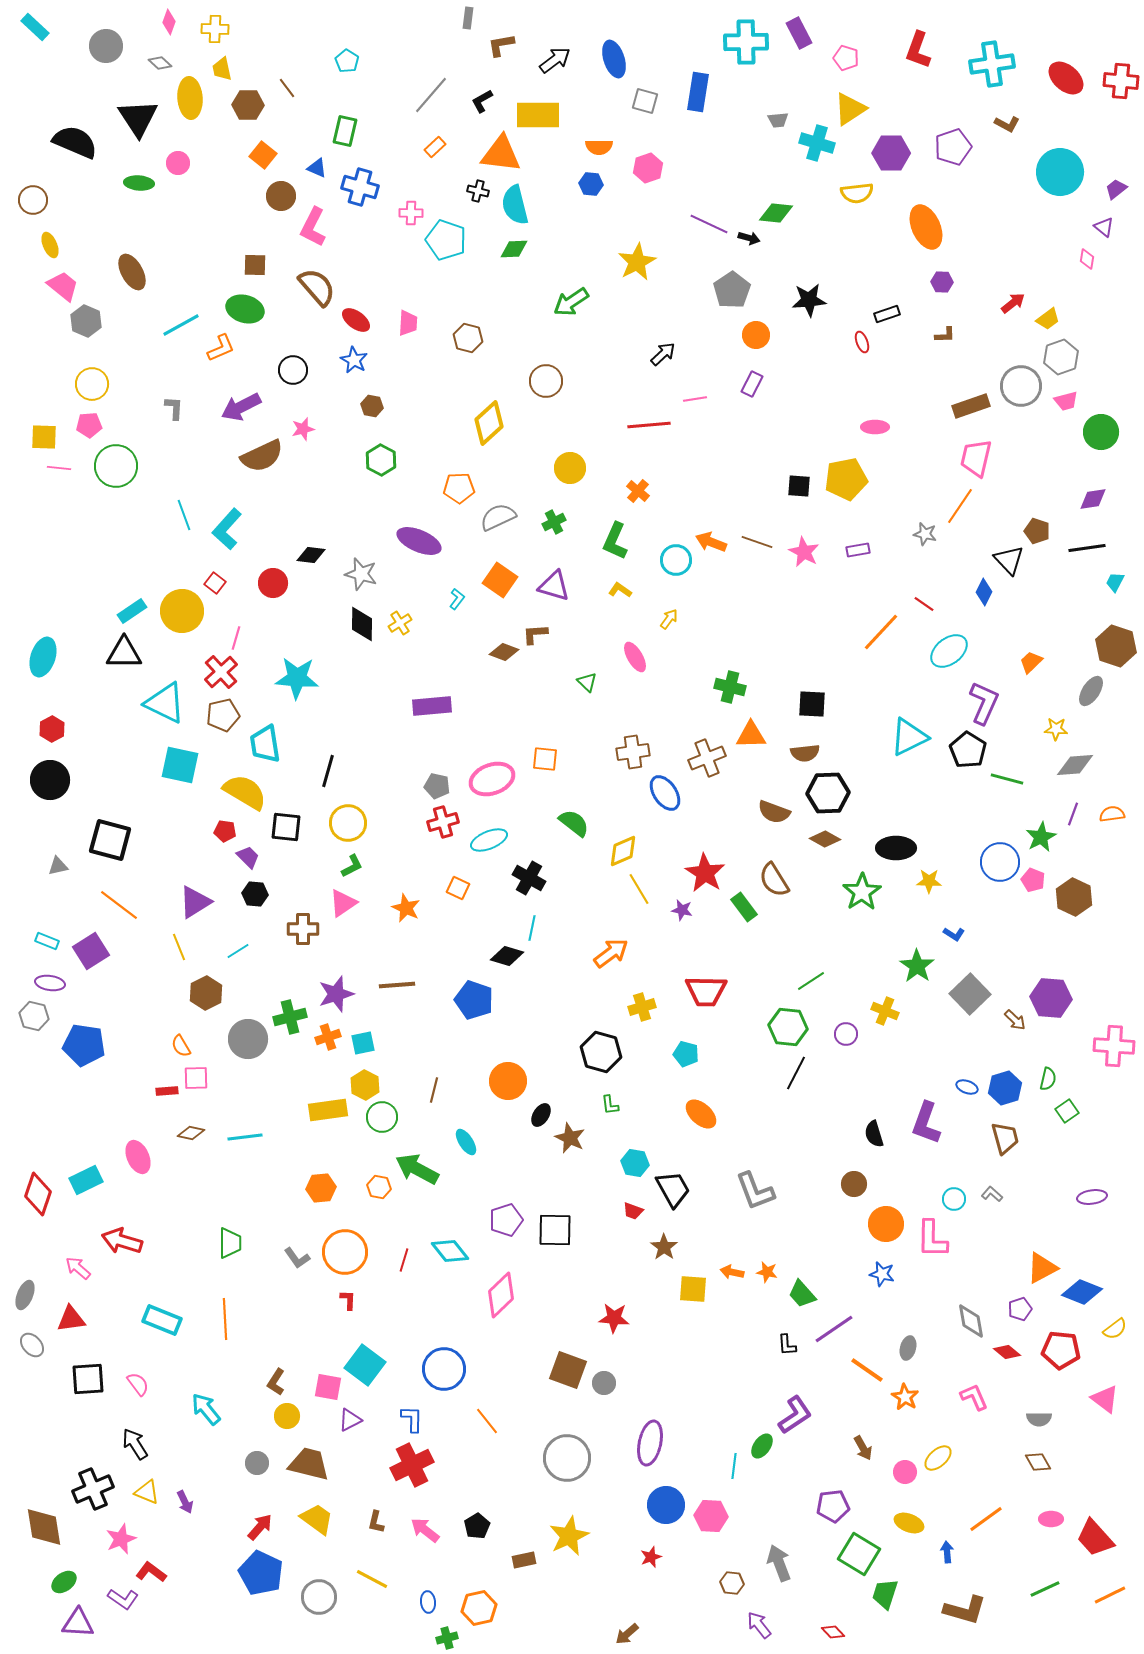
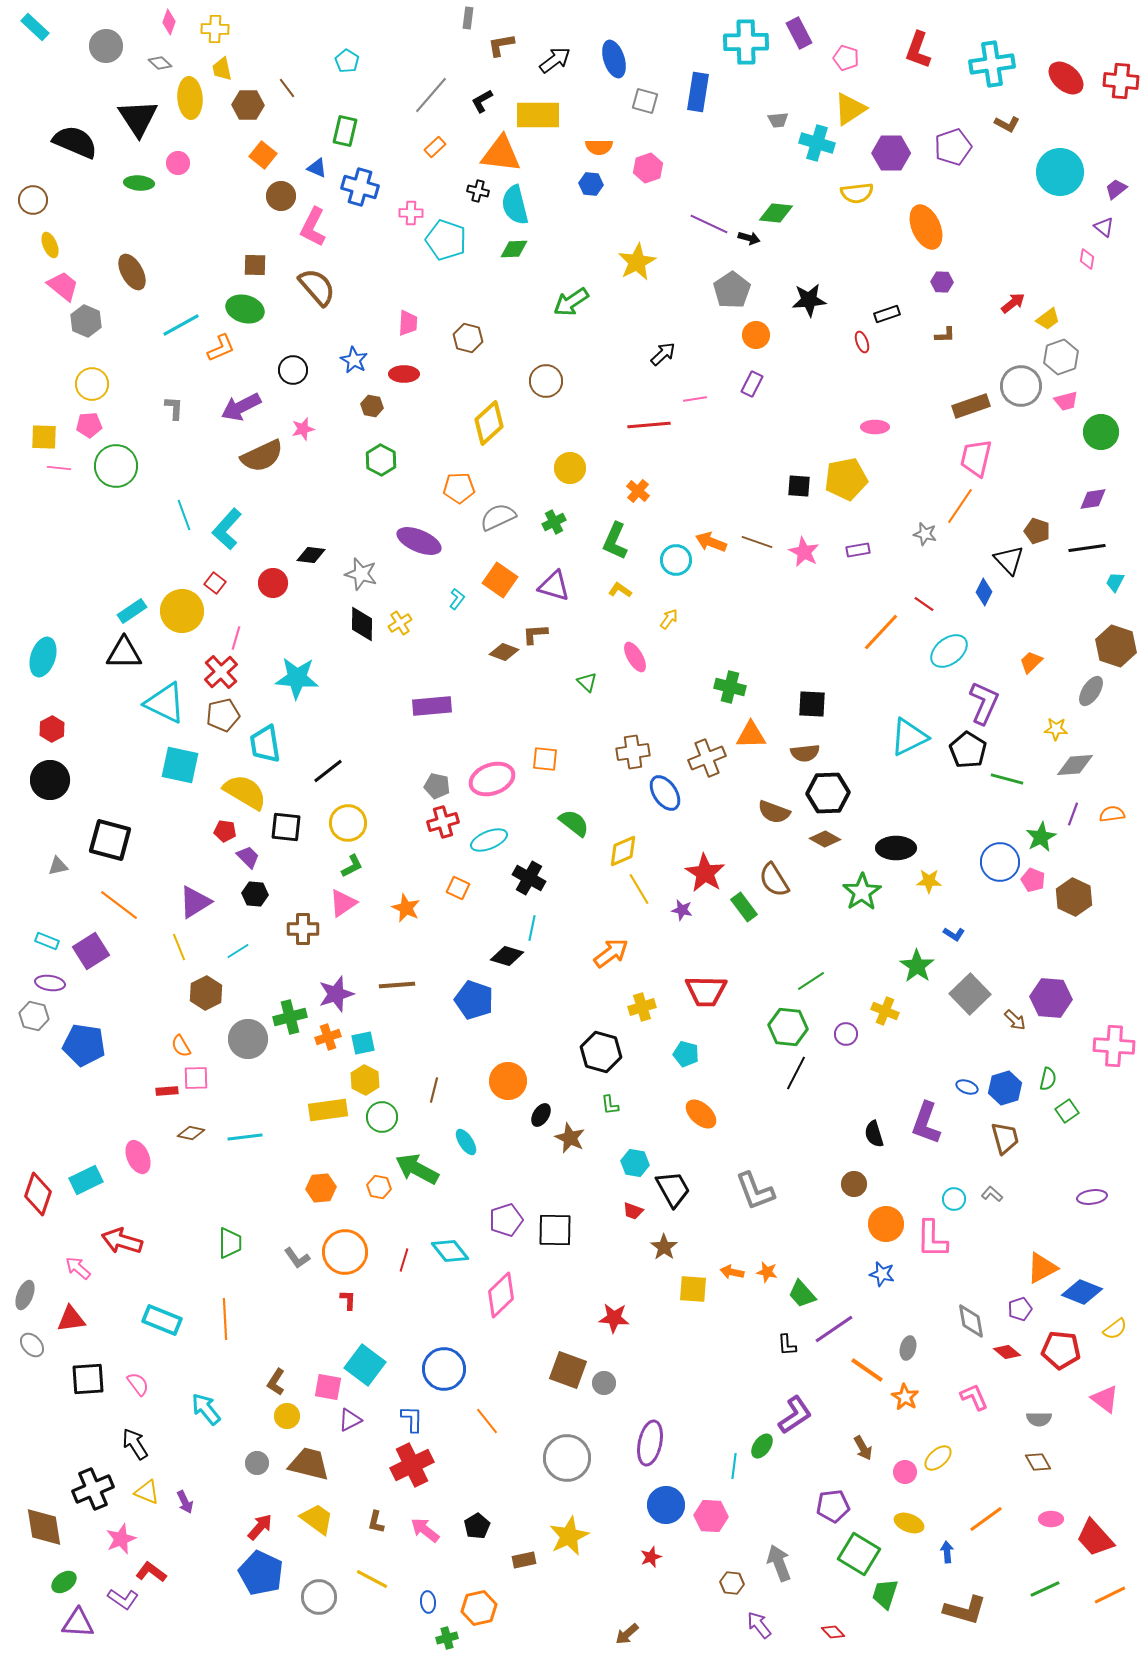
red ellipse at (356, 320): moved 48 px right, 54 px down; rotated 36 degrees counterclockwise
black line at (328, 771): rotated 36 degrees clockwise
yellow hexagon at (365, 1085): moved 5 px up
